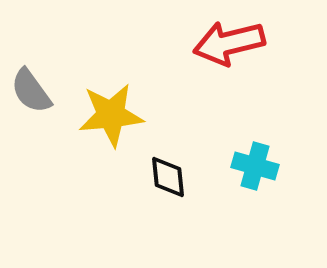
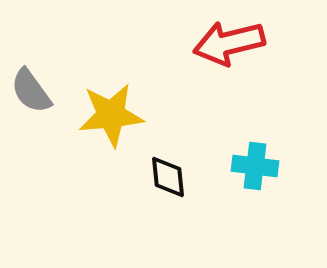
cyan cross: rotated 9 degrees counterclockwise
